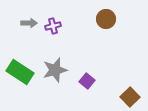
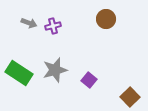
gray arrow: rotated 21 degrees clockwise
green rectangle: moved 1 px left, 1 px down
purple square: moved 2 px right, 1 px up
